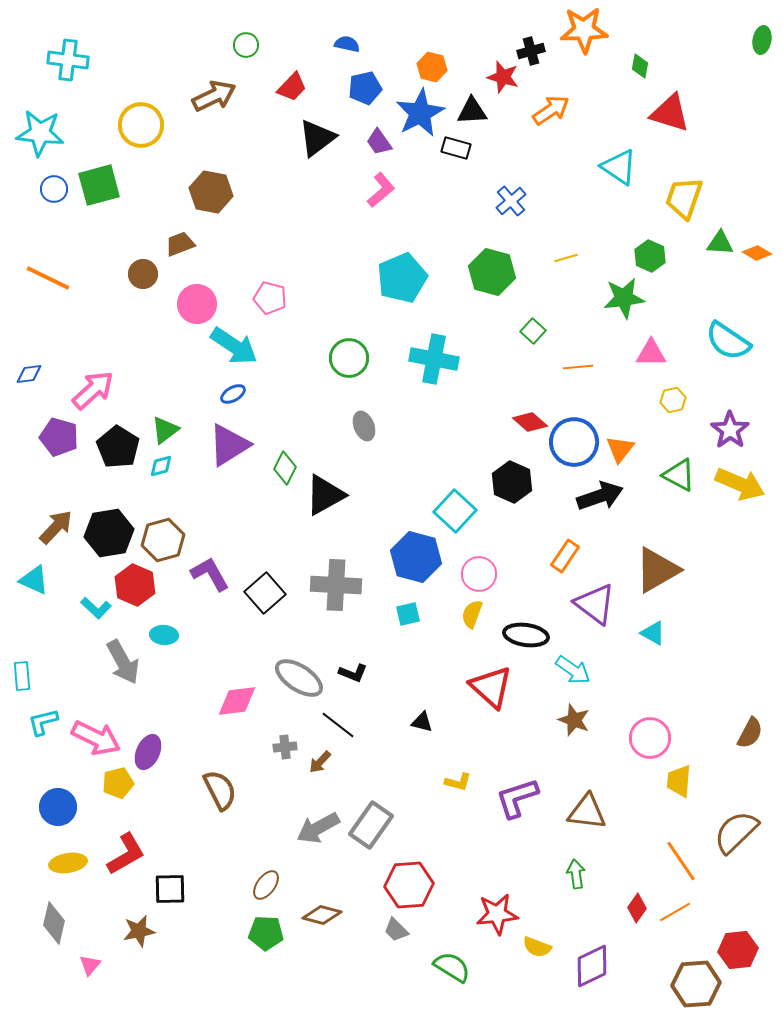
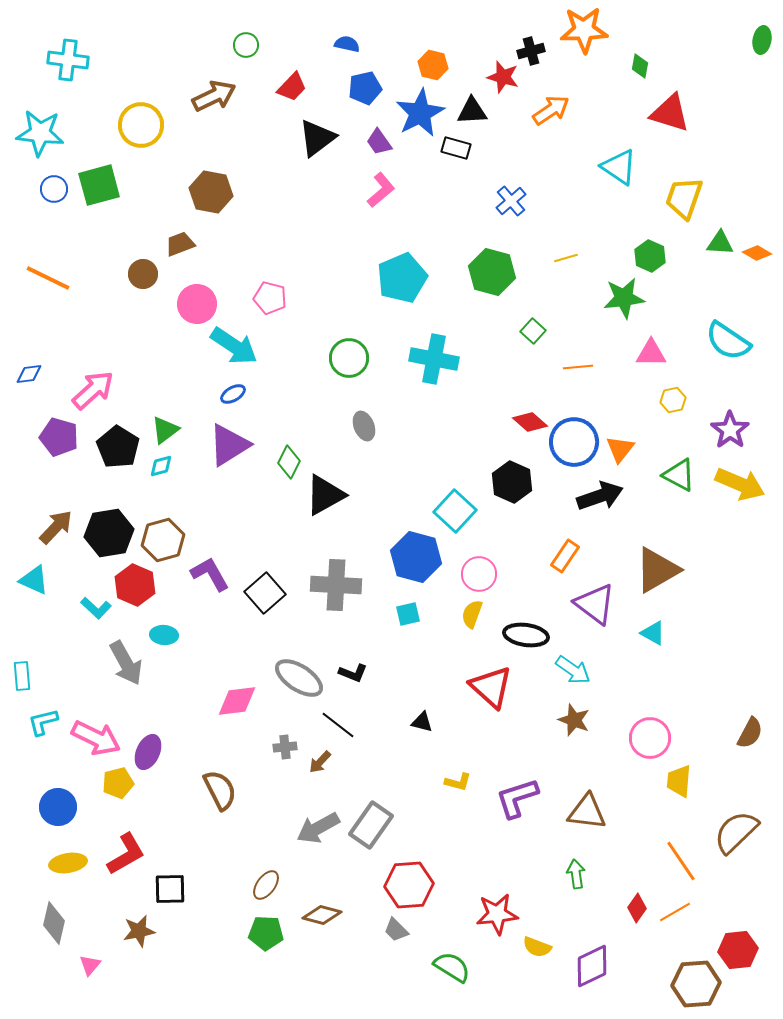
orange hexagon at (432, 67): moved 1 px right, 2 px up
green diamond at (285, 468): moved 4 px right, 6 px up
gray arrow at (123, 662): moved 3 px right, 1 px down
